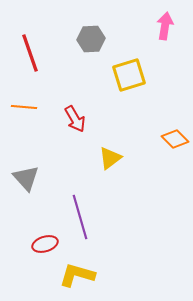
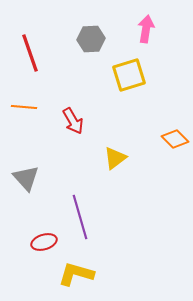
pink arrow: moved 19 px left, 3 px down
red arrow: moved 2 px left, 2 px down
yellow triangle: moved 5 px right
red ellipse: moved 1 px left, 2 px up
yellow L-shape: moved 1 px left, 1 px up
